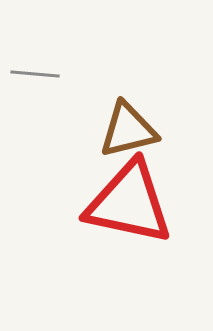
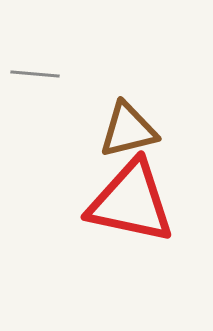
red triangle: moved 2 px right, 1 px up
